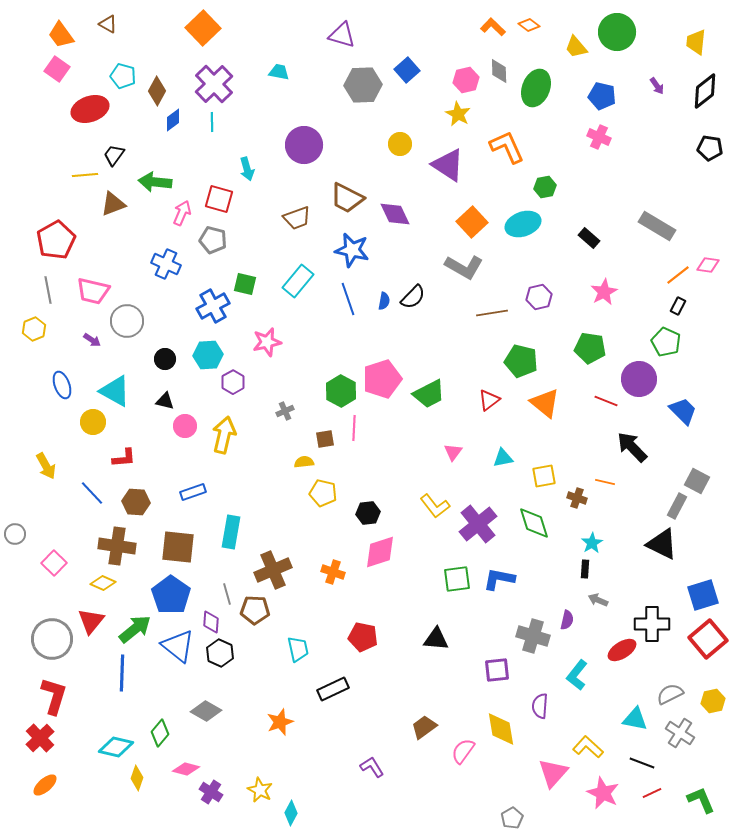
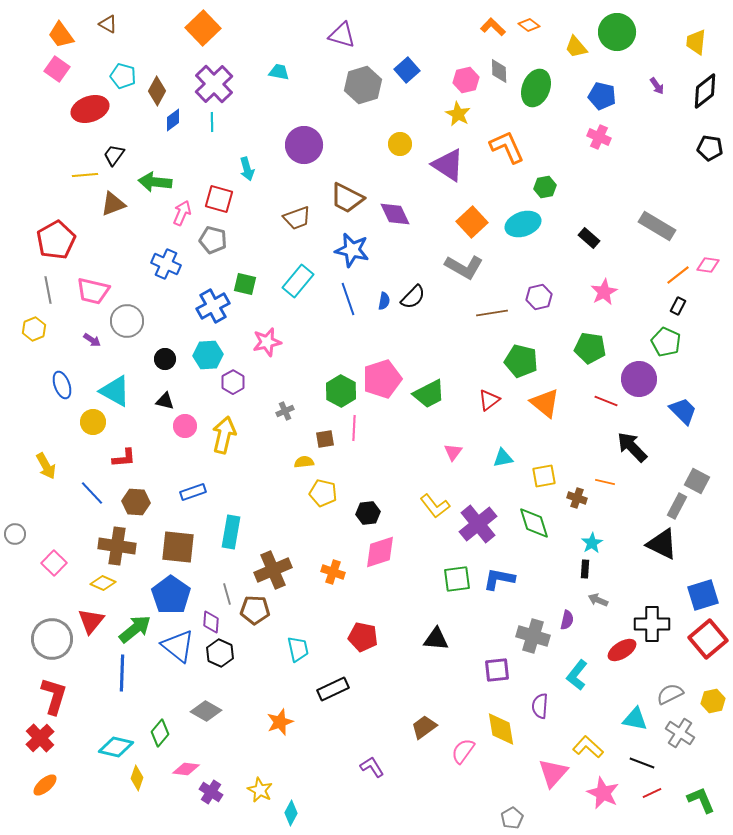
gray hexagon at (363, 85): rotated 15 degrees counterclockwise
pink diamond at (186, 769): rotated 8 degrees counterclockwise
